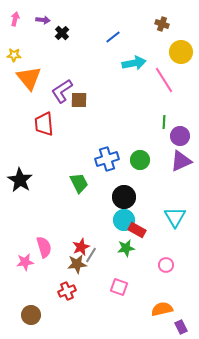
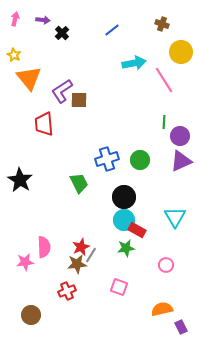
blue line: moved 1 px left, 7 px up
yellow star: rotated 24 degrees clockwise
pink semicircle: rotated 15 degrees clockwise
